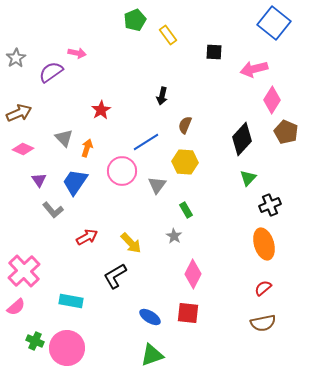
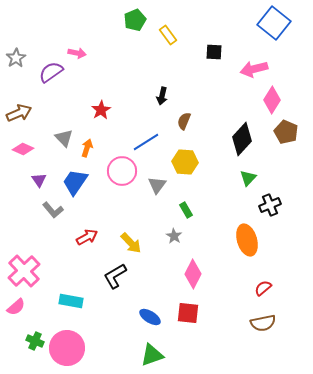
brown semicircle at (185, 125): moved 1 px left, 4 px up
orange ellipse at (264, 244): moved 17 px left, 4 px up
